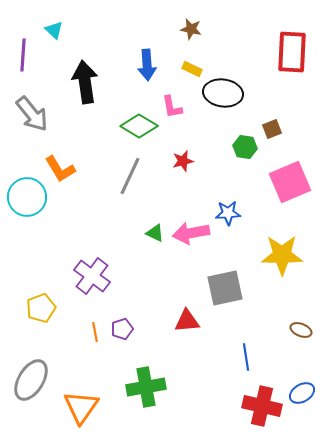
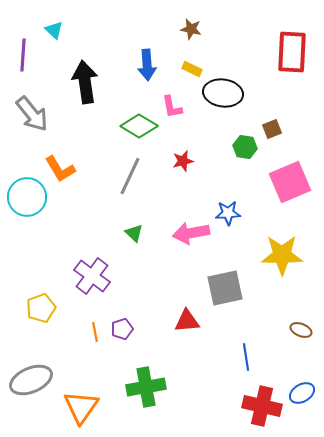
green triangle: moved 21 px left; rotated 18 degrees clockwise
gray ellipse: rotated 36 degrees clockwise
